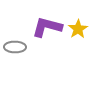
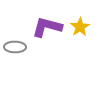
yellow star: moved 2 px right, 2 px up
